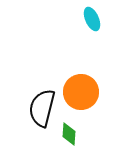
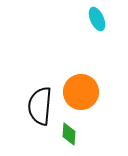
cyan ellipse: moved 5 px right
black semicircle: moved 2 px left, 2 px up; rotated 9 degrees counterclockwise
